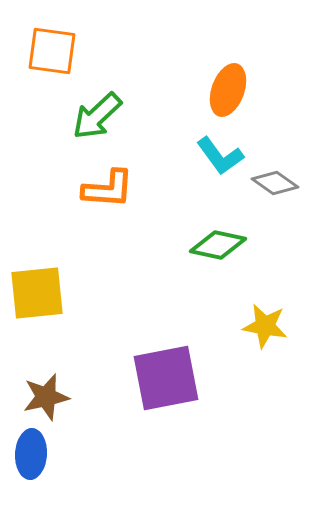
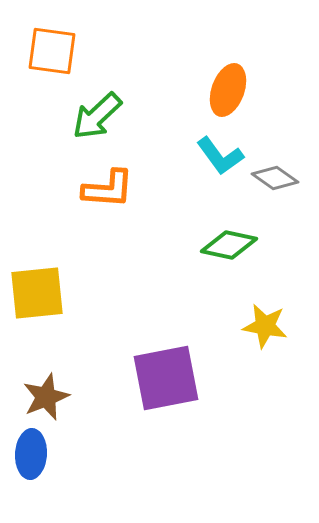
gray diamond: moved 5 px up
green diamond: moved 11 px right
brown star: rotated 9 degrees counterclockwise
